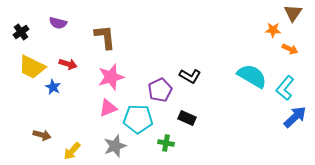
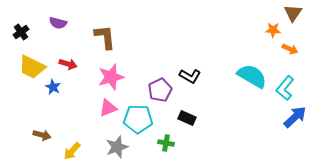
gray star: moved 2 px right, 1 px down
